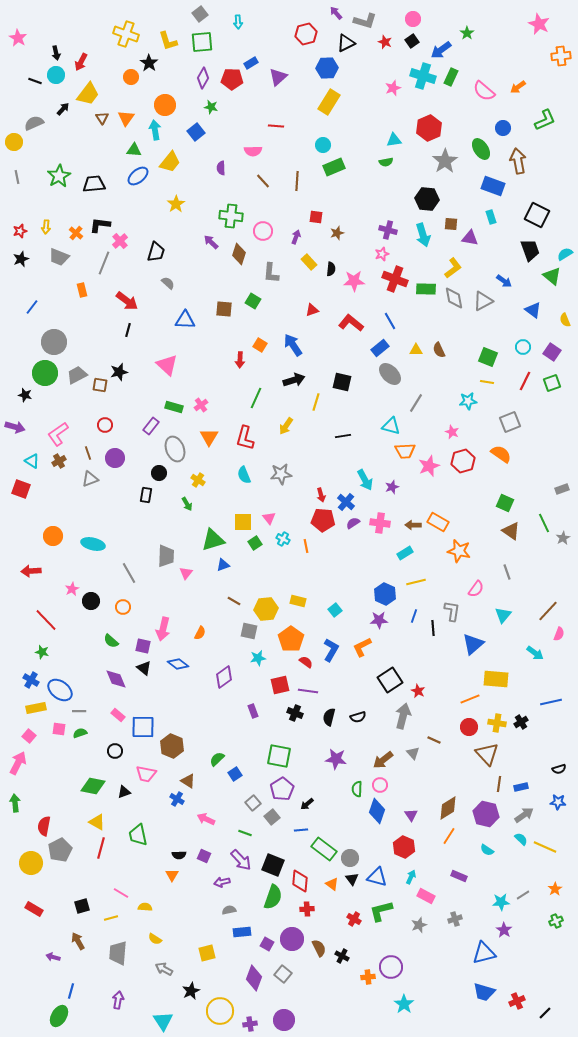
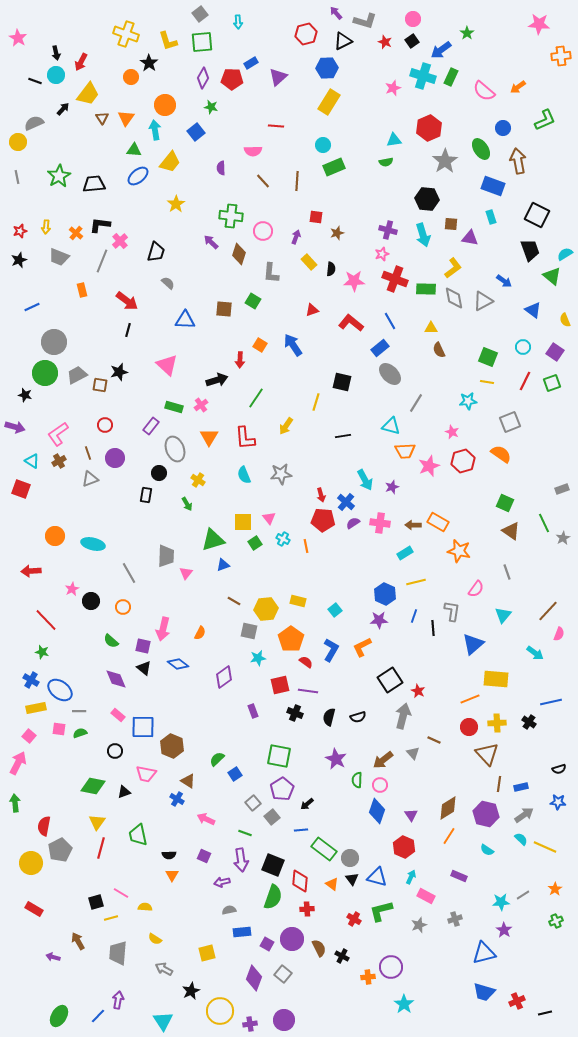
pink star at (539, 24): rotated 20 degrees counterclockwise
black triangle at (346, 43): moved 3 px left, 2 px up
yellow circle at (14, 142): moved 4 px right
black star at (21, 259): moved 2 px left, 1 px down
gray line at (104, 263): moved 2 px left, 2 px up
blue line at (32, 307): rotated 28 degrees clockwise
yellow triangle at (416, 350): moved 15 px right, 22 px up
purple square at (552, 352): moved 3 px right
black arrow at (294, 380): moved 77 px left
green line at (256, 398): rotated 10 degrees clockwise
red L-shape at (245, 438): rotated 20 degrees counterclockwise
orange circle at (53, 536): moved 2 px right
black cross at (521, 722): moved 8 px right; rotated 24 degrees counterclockwise
yellow cross at (497, 723): rotated 12 degrees counterclockwise
purple star at (336, 759): rotated 20 degrees clockwise
green semicircle at (357, 789): moved 9 px up
yellow triangle at (97, 822): rotated 36 degrees clockwise
black semicircle at (179, 855): moved 10 px left
purple arrow at (241, 860): rotated 35 degrees clockwise
black square at (82, 906): moved 14 px right, 4 px up
blue line at (71, 991): moved 27 px right, 25 px down; rotated 28 degrees clockwise
black line at (545, 1013): rotated 32 degrees clockwise
